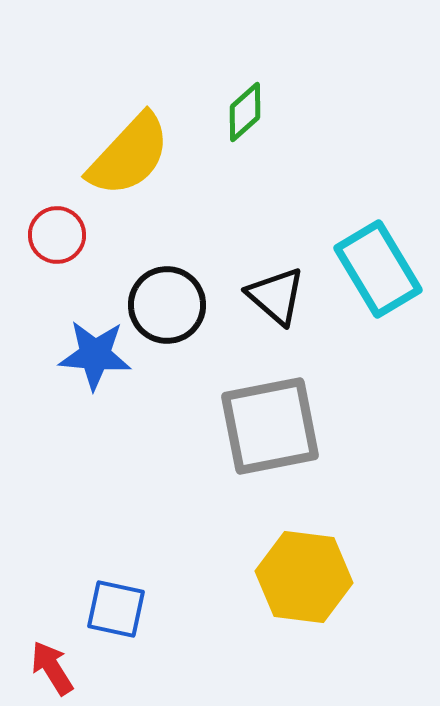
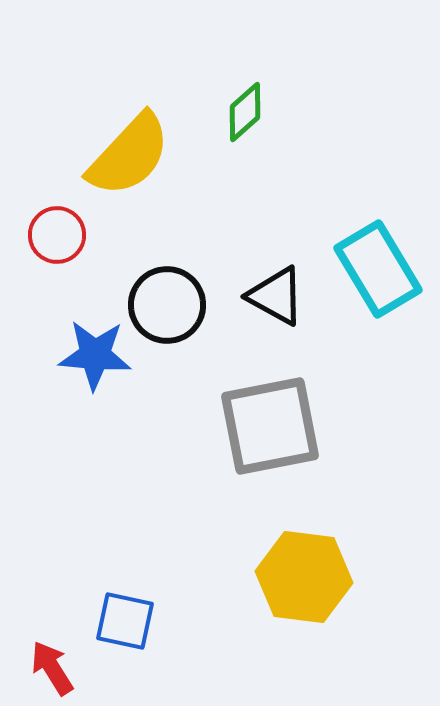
black triangle: rotated 12 degrees counterclockwise
blue square: moved 9 px right, 12 px down
